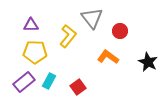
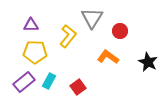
gray triangle: rotated 10 degrees clockwise
